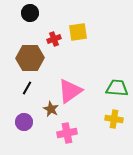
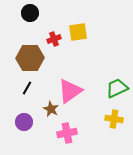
green trapezoid: rotated 30 degrees counterclockwise
